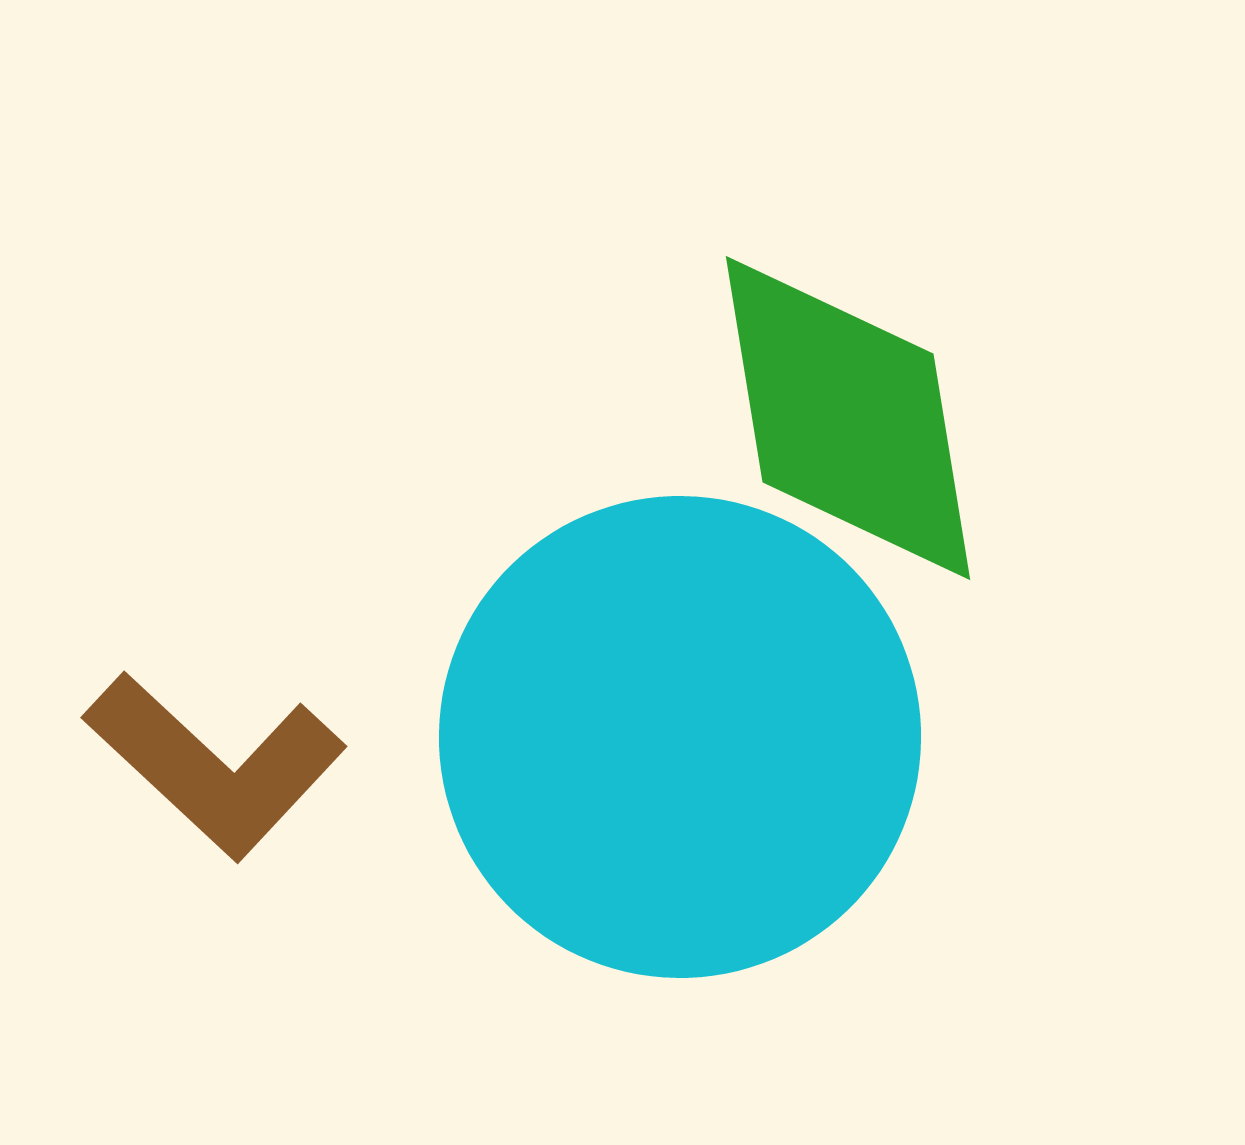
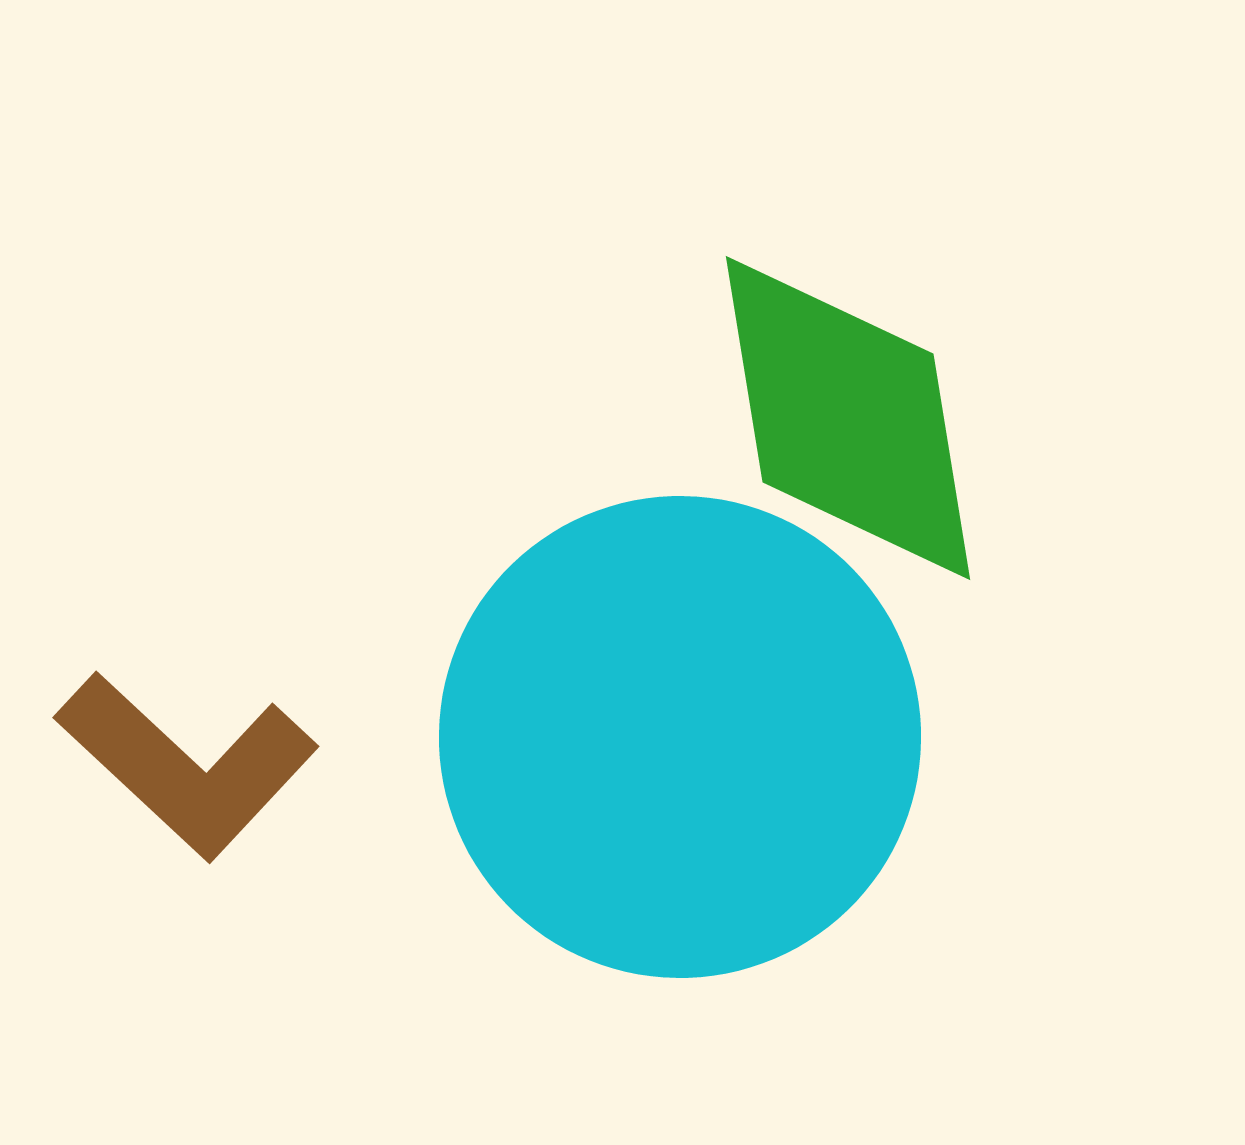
brown L-shape: moved 28 px left
